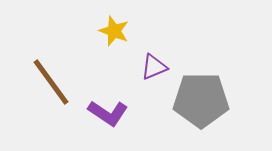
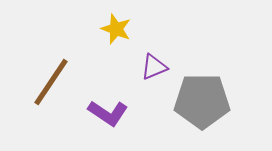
yellow star: moved 2 px right, 2 px up
brown line: rotated 70 degrees clockwise
gray pentagon: moved 1 px right, 1 px down
